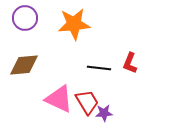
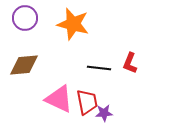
orange star: moved 1 px left; rotated 20 degrees clockwise
red trapezoid: rotated 20 degrees clockwise
